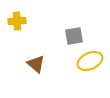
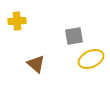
yellow ellipse: moved 1 px right, 2 px up
